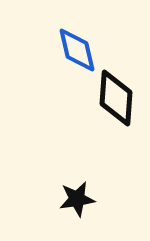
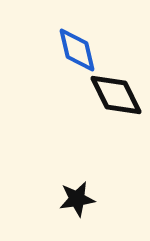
black diamond: moved 3 px up; rotated 30 degrees counterclockwise
